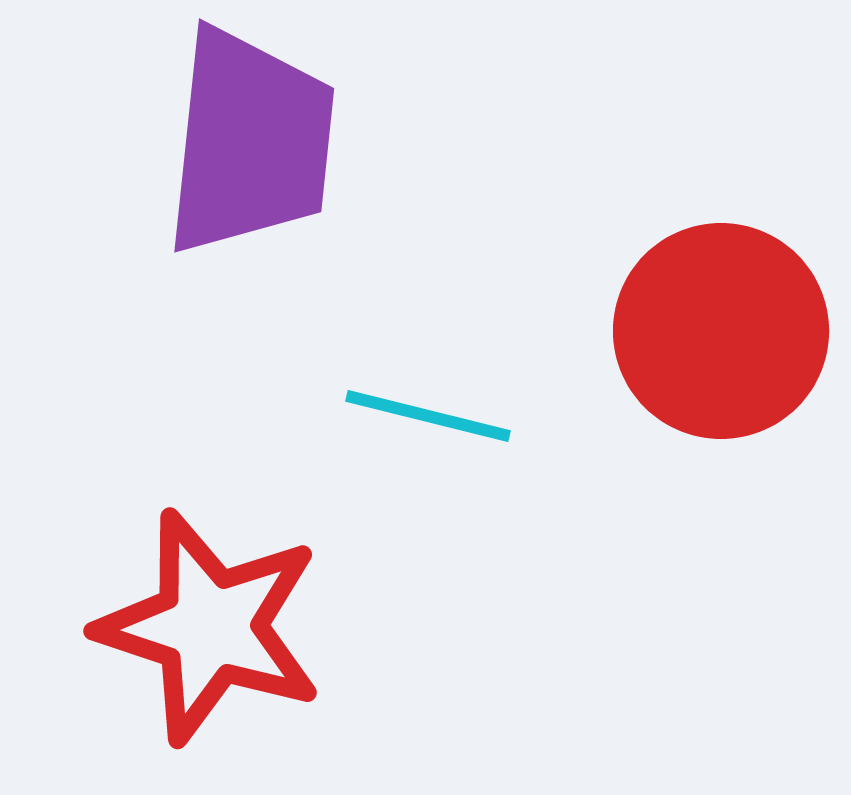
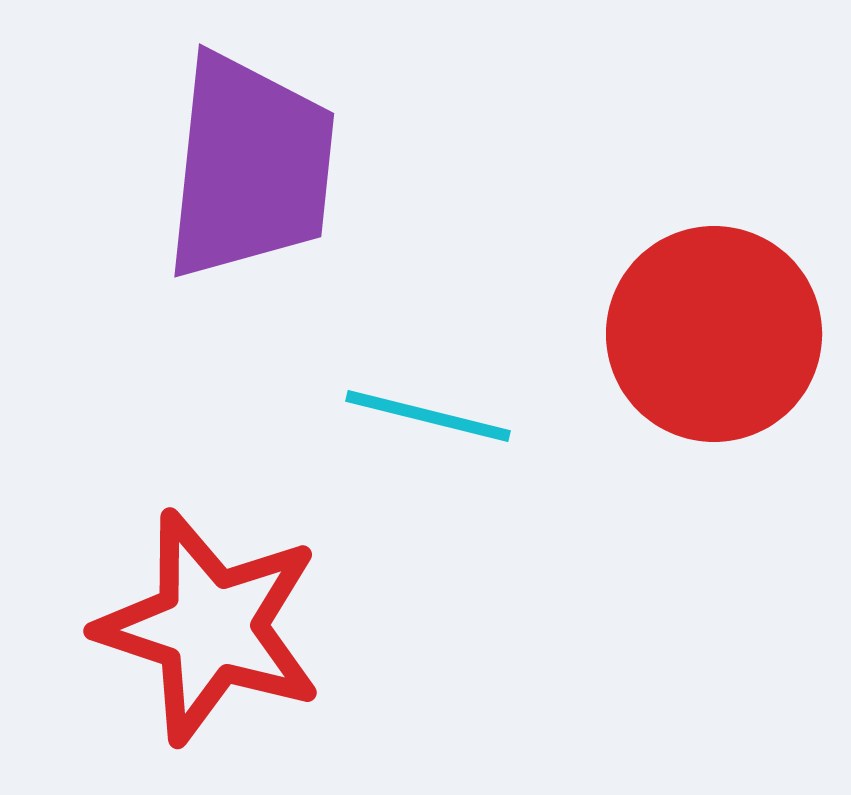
purple trapezoid: moved 25 px down
red circle: moved 7 px left, 3 px down
